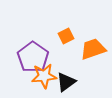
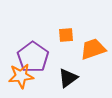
orange square: moved 1 px up; rotated 21 degrees clockwise
orange star: moved 23 px left
black triangle: moved 2 px right, 4 px up
